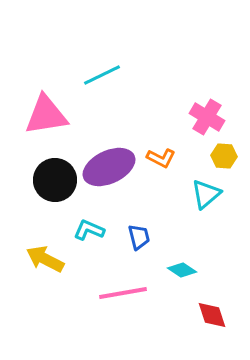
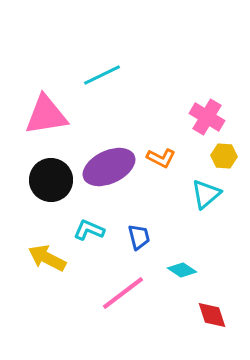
black circle: moved 4 px left
yellow arrow: moved 2 px right, 1 px up
pink line: rotated 27 degrees counterclockwise
